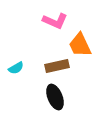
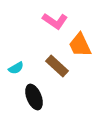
pink L-shape: rotated 10 degrees clockwise
brown rectangle: rotated 55 degrees clockwise
black ellipse: moved 21 px left
